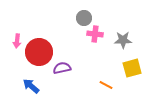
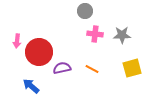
gray circle: moved 1 px right, 7 px up
gray star: moved 1 px left, 5 px up
orange line: moved 14 px left, 16 px up
